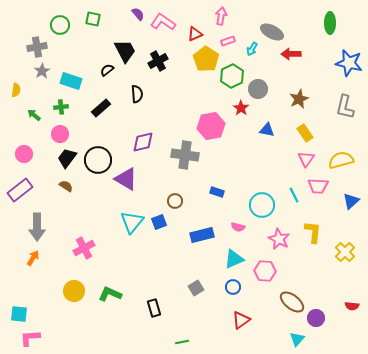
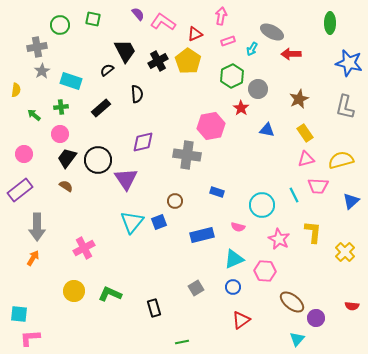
yellow pentagon at (206, 59): moved 18 px left, 2 px down
gray cross at (185, 155): moved 2 px right
pink triangle at (306, 159): rotated 42 degrees clockwise
purple triangle at (126, 179): rotated 25 degrees clockwise
